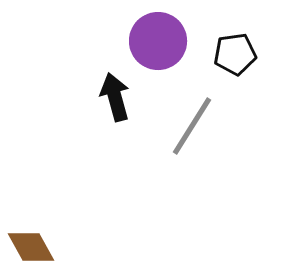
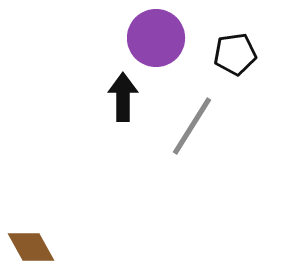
purple circle: moved 2 px left, 3 px up
black arrow: moved 8 px right; rotated 15 degrees clockwise
